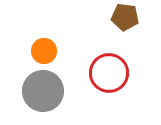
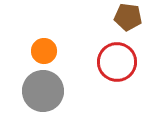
brown pentagon: moved 3 px right
red circle: moved 8 px right, 11 px up
